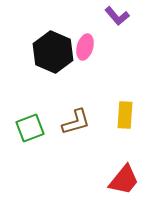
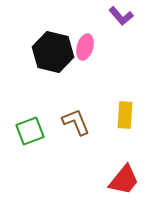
purple L-shape: moved 4 px right
black hexagon: rotated 9 degrees counterclockwise
brown L-shape: rotated 96 degrees counterclockwise
green square: moved 3 px down
